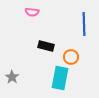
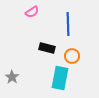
pink semicircle: rotated 40 degrees counterclockwise
blue line: moved 16 px left
black rectangle: moved 1 px right, 2 px down
orange circle: moved 1 px right, 1 px up
